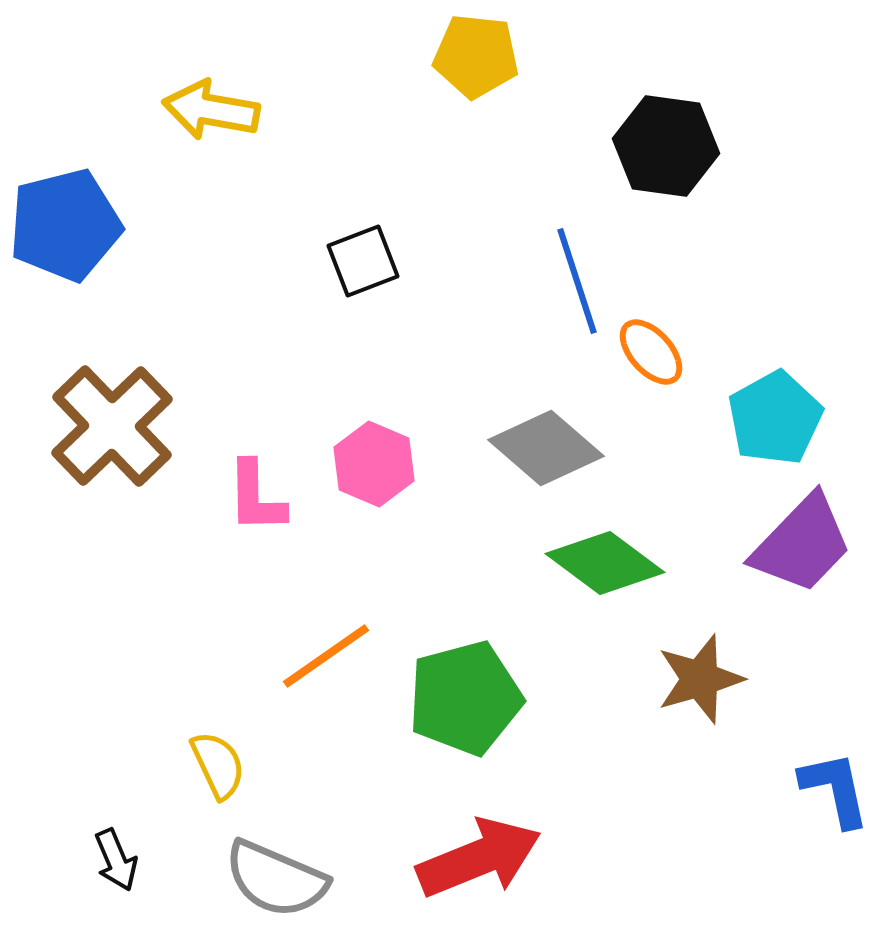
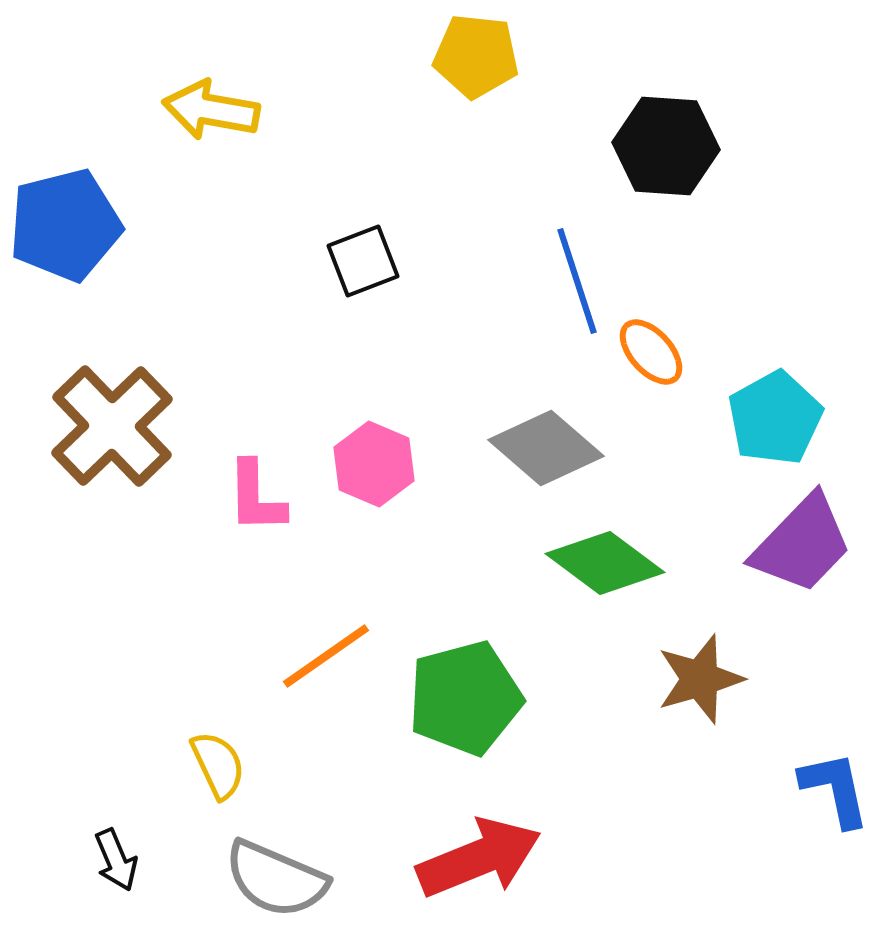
black hexagon: rotated 4 degrees counterclockwise
